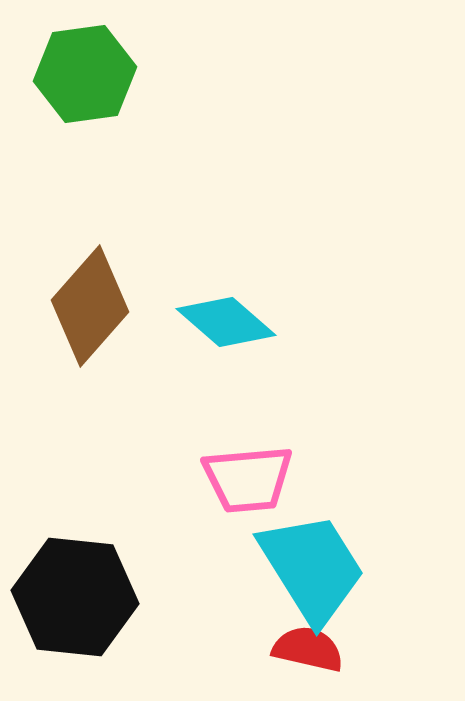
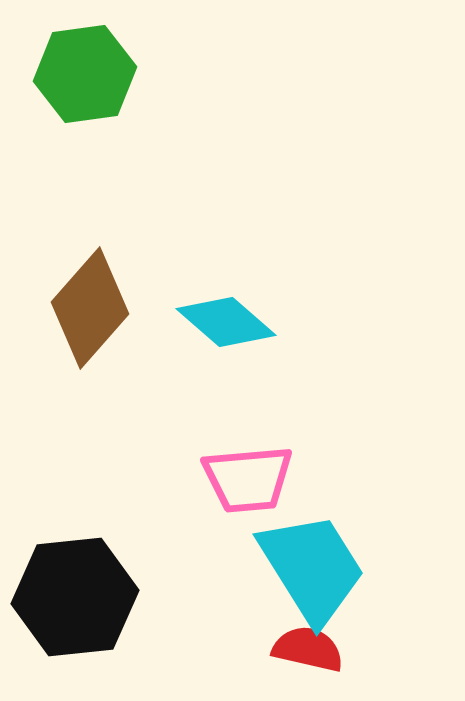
brown diamond: moved 2 px down
black hexagon: rotated 12 degrees counterclockwise
